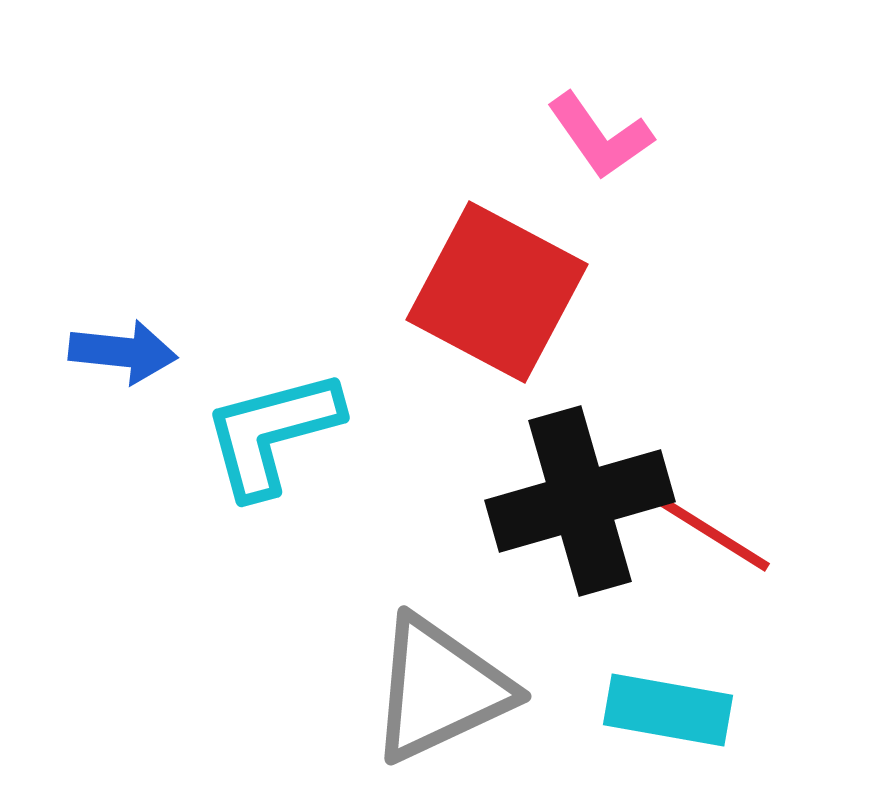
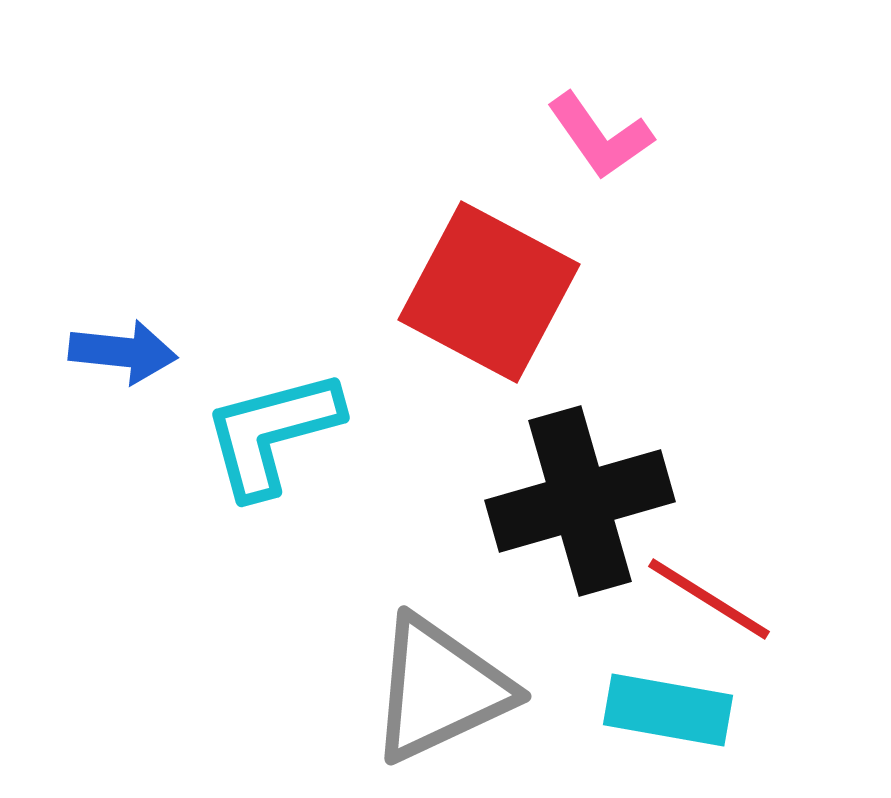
red square: moved 8 px left
red line: moved 68 px down
